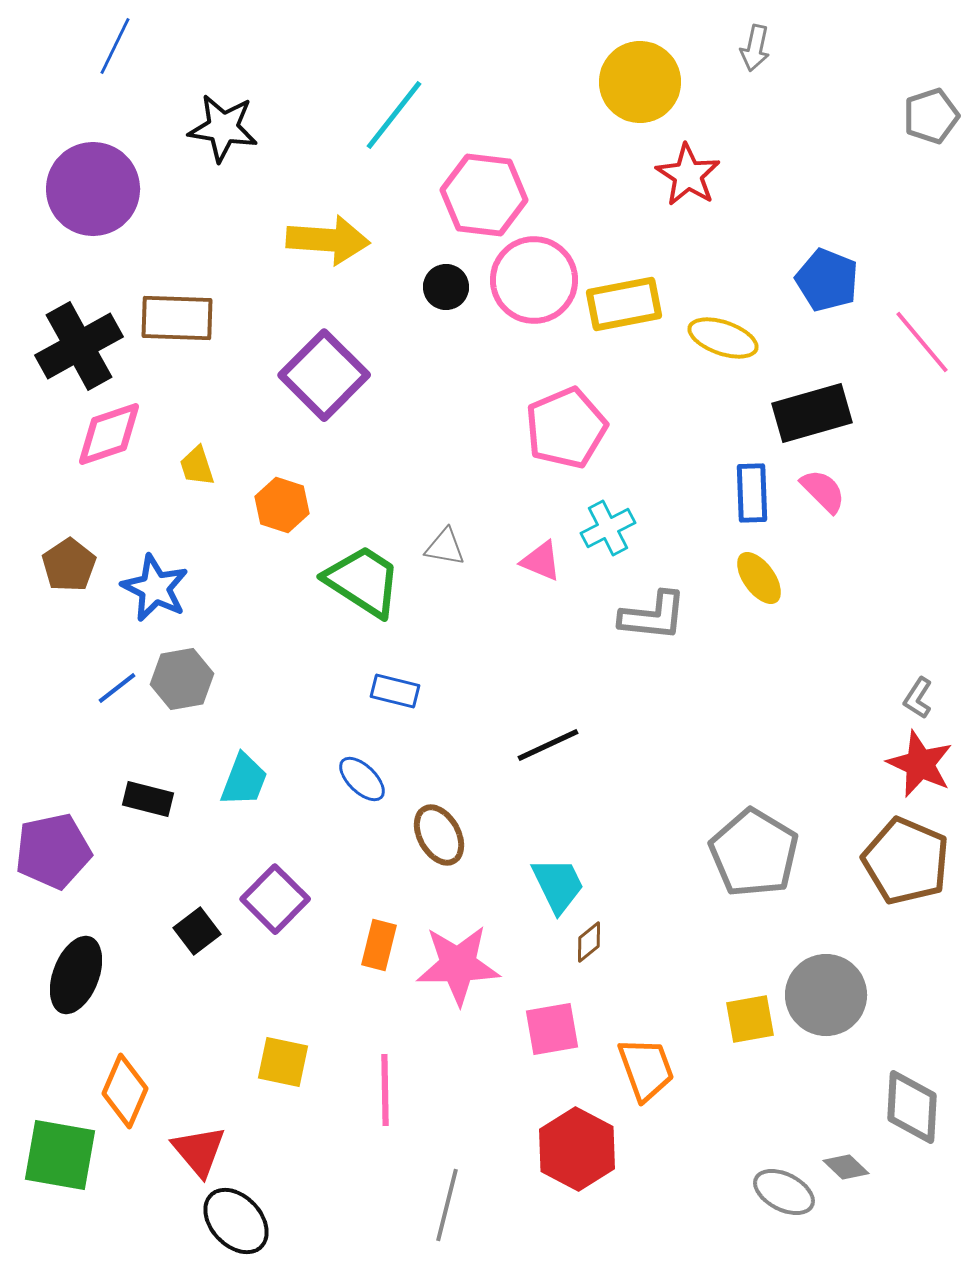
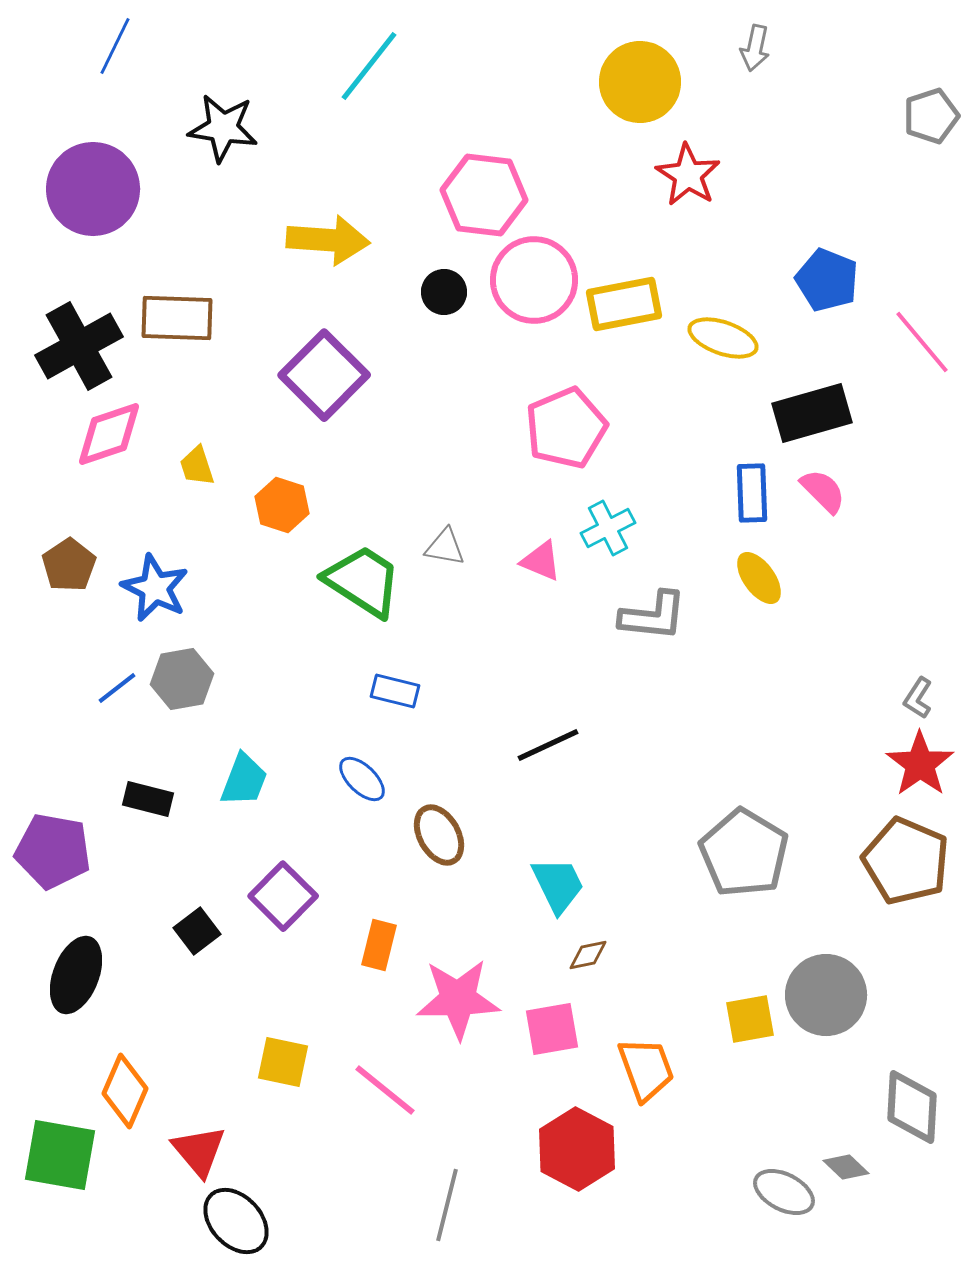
cyan line at (394, 115): moved 25 px left, 49 px up
black circle at (446, 287): moved 2 px left, 5 px down
red star at (920, 764): rotated 12 degrees clockwise
purple pentagon at (53, 851): rotated 22 degrees clockwise
gray pentagon at (754, 853): moved 10 px left
purple square at (275, 899): moved 8 px right, 3 px up
brown diamond at (589, 942): moved 1 px left, 13 px down; rotated 27 degrees clockwise
pink star at (458, 965): moved 34 px down
pink line at (385, 1090): rotated 50 degrees counterclockwise
